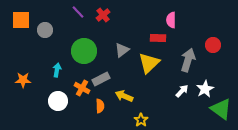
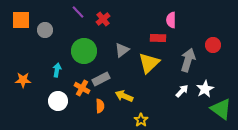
red cross: moved 4 px down
